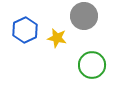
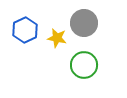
gray circle: moved 7 px down
green circle: moved 8 px left
